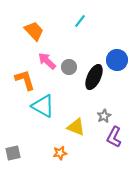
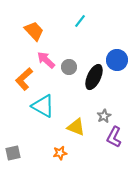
pink arrow: moved 1 px left, 1 px up
orange L-shape: moved 1 px left, 1 px up; rotated 115 degrees counterclockwise
